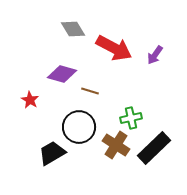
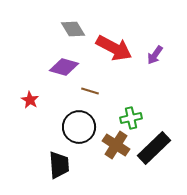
purple diamond: moved 2 px right, 7 px up
black trapezoid: moved 7 px right, 12 px down; rotated 116 degrees clockwise
